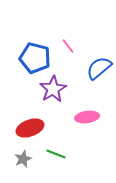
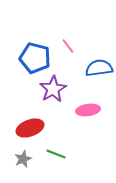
blue semicircle: rotated 32 degrees clockwise
pink ellipse: moved 1 px right, 7 px up
